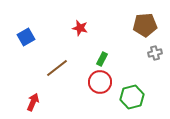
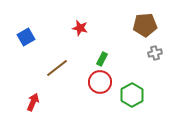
green hexagon: moved 2 px up; rotated 15 degrees counterclockwise
